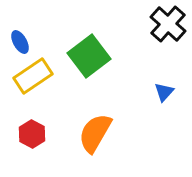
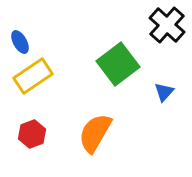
black cross: moved 1 px left, 1 px down
green square: moved 29 px right, 8 px down
red hexagon: rotated 12 degrees clockwise
